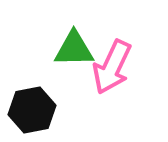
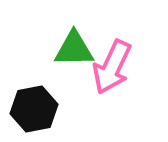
black hexagon: moved 2 px right, 1 px up
